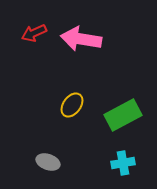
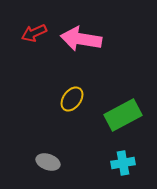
yellow ellipse: moved 6 px up
